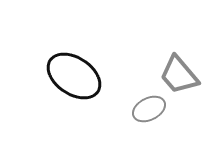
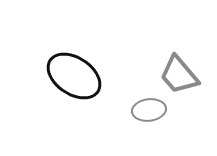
gray ellipse: moved 1 px down; rotated 20 degrees clockwise
